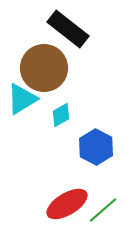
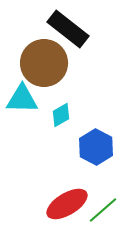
brown circle: moved 5 px up
cyan triangle: rotated 32 degrees clockwise
